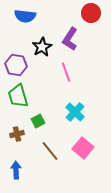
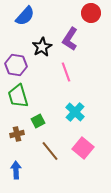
blue semicircle: rotated 55 degrees counterclockwise
